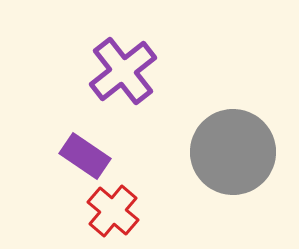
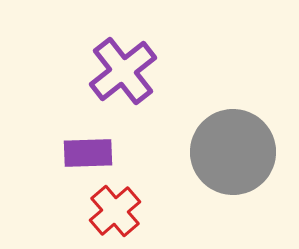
purple rectangle: moved 3 px right, 3 px up; rotated 36 degrees counterclockwise
red cross: moved 2 px right; rotated 9 degrees clockwise
